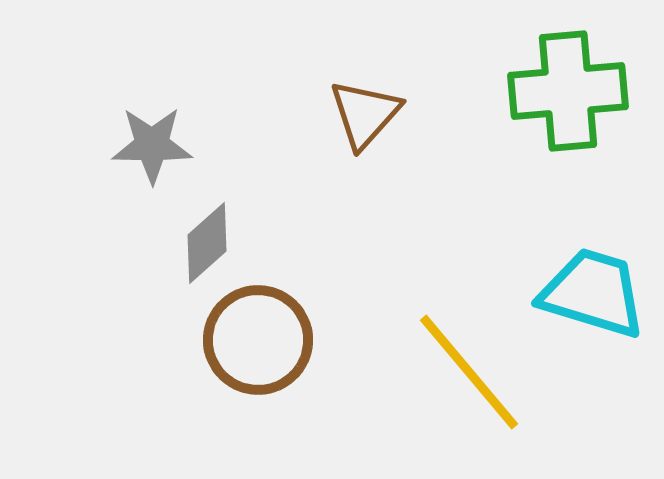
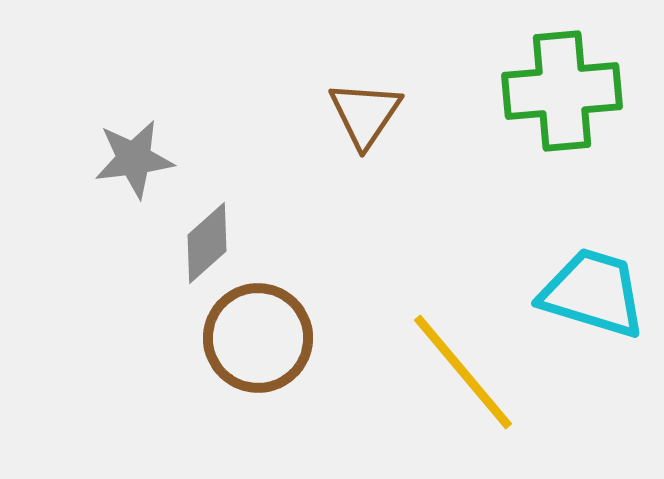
green cross: moved 6 px left
brown triangle: rotated 8 degrees counterclockwise
gray star: moved 18 px left, 14 px down; rotated 8 degrees counterclockwise
brown circle: moved 2 px up
yellow line: moved 6 px left
